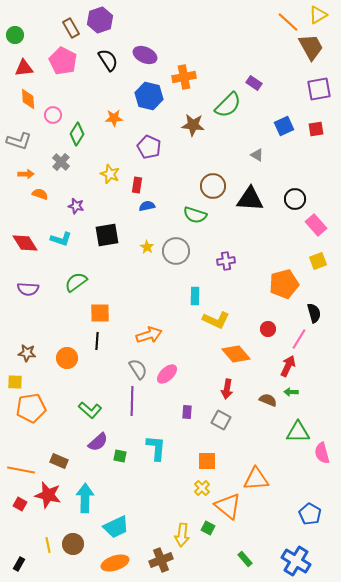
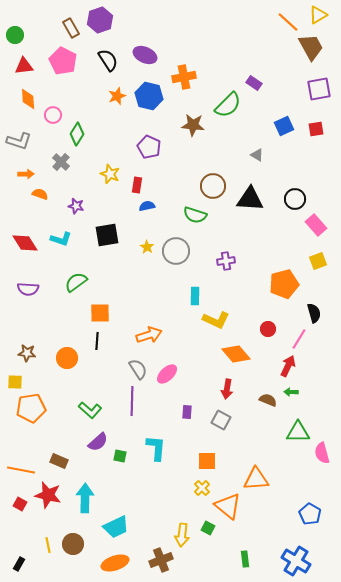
red triangle at (24, 68): moved 2 px up
orange star at (114, 118): moved 3 px right, 22 px up; rotated 18 degrees counterclockwise
green rectangle at (245, 559): rotated 35 degrees clockwise
